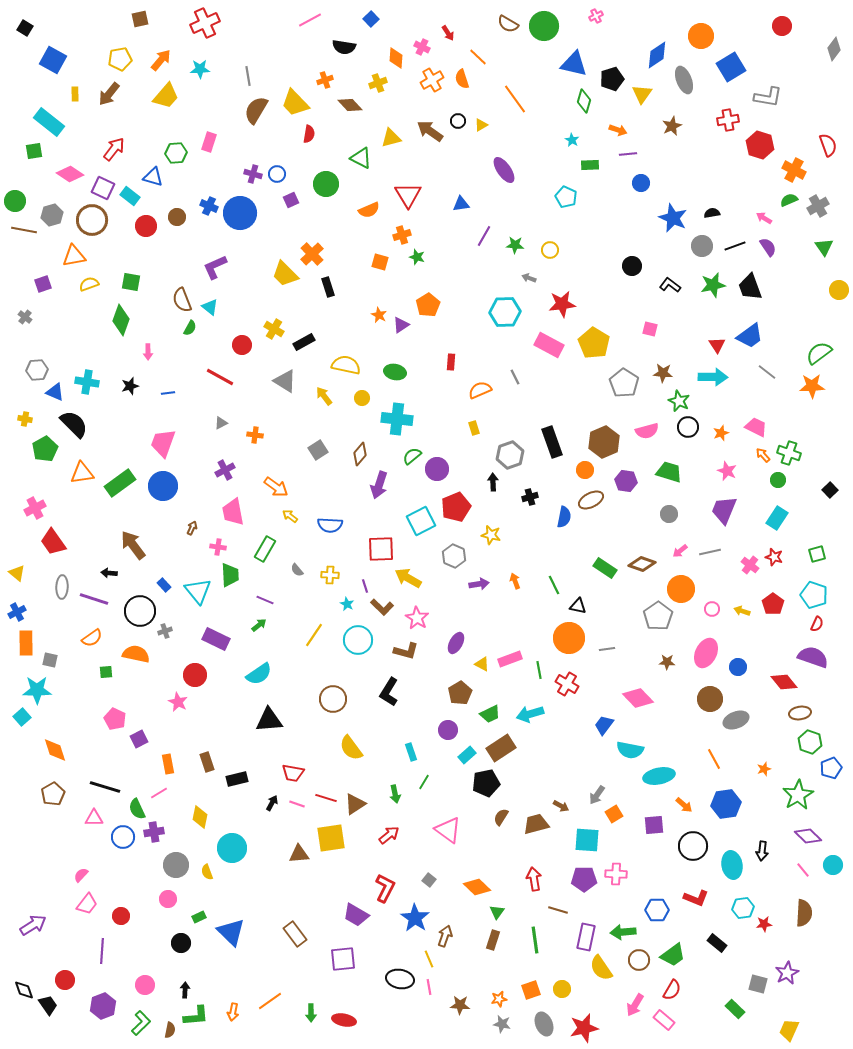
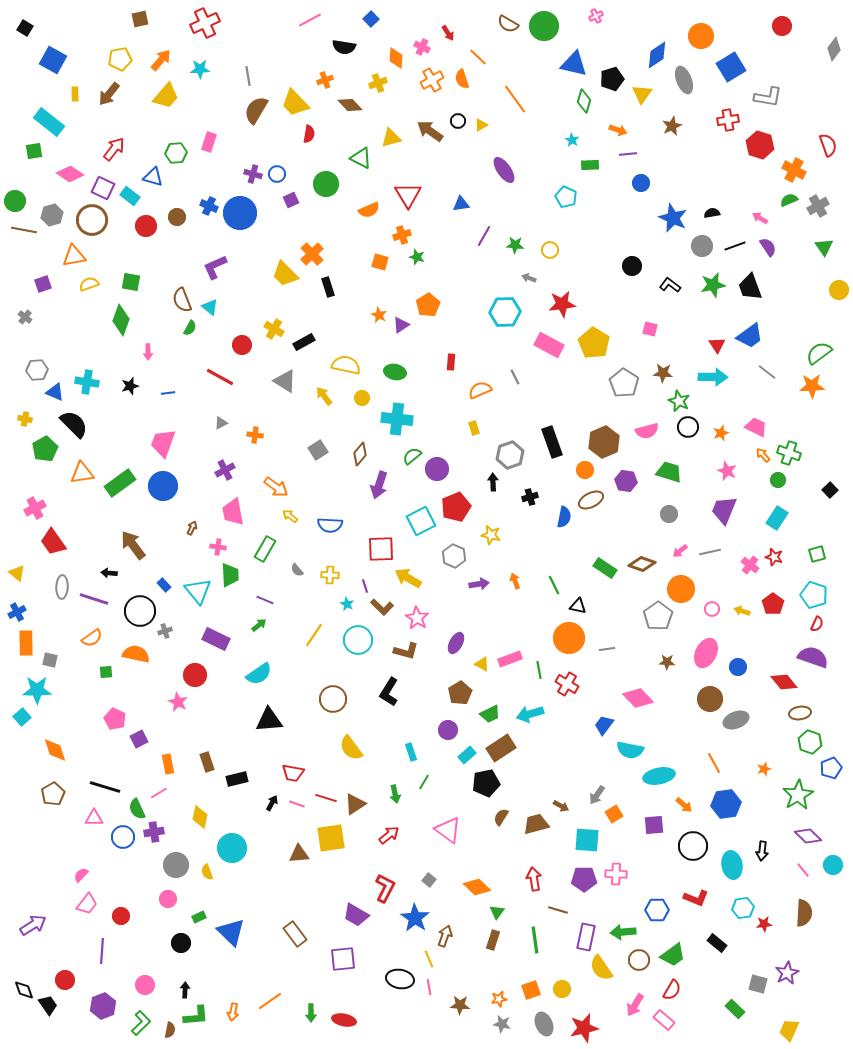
pink arrow at (764, 218): moved 4 px left
orange line at (714, 759): moved 4 px down
